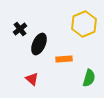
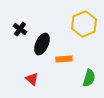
black cross: rotated 16 degrees counterclockwise
black ellipse: moved 3 px right
